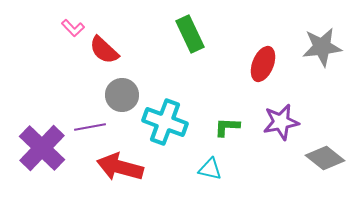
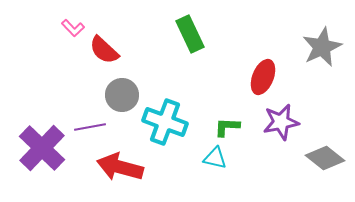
gray star: rotated 18 degrees counterclockwise
red ellipse: moved 13 px down
cyan triangle: moved 5 px right, 11 px up
